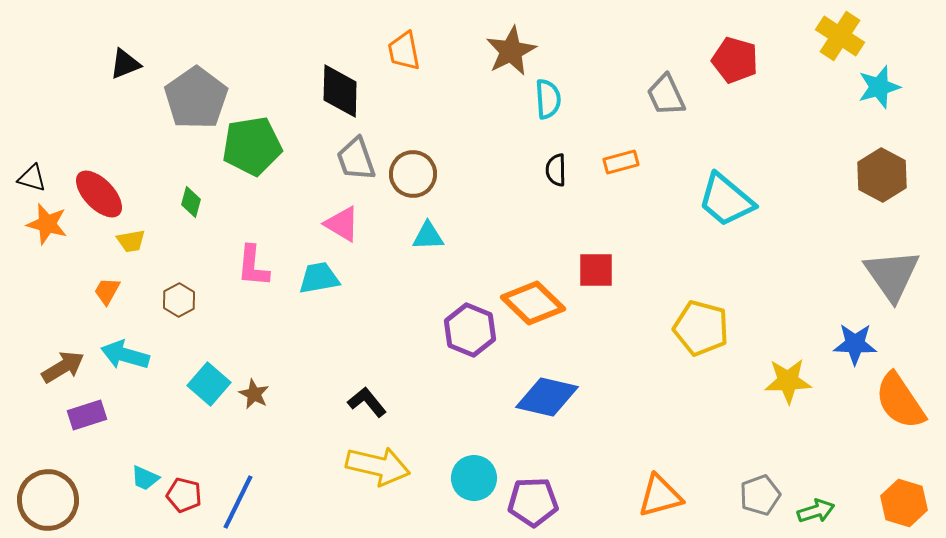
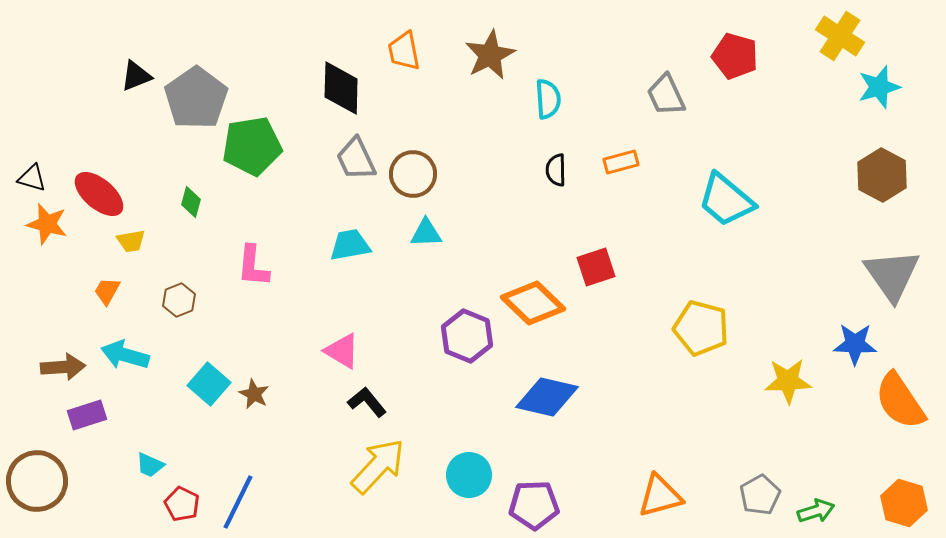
brown star at (511, 51): moved 21 px left, 4 px down
red pentagon at (735, 60): moved 4 px up
black triangle at (125, 64): moved 11 px right, 12 px down
black diamond at (340, 91): moved 1 px right, 3 px up
gray trapezoid at (356, 159): rotated 6 degrees counterclockwise
red ellipse at (99, 194): rotated 6 degrees counterclockwise
pink triangle at (342, 224): moved 127 px down
cyan triangle at (428, 236): moved 2 px left, 3 px up
red square at (596, 270): moved 3 px up; rotated 18 degrees counterclockwise
cyan trapezoid at (319, 278): moved 31 px right, 33 px up
brown hexagon at (179, 300): rotated 8 degrees clockwise
purple hexagon at (470, 330): moved 3 px left, 6 px down
brown arrow at (63, 367): rotated 27 degrees clockwise
yellow arrow at (378, 466): rotated 60 degrees counterclockwise
cyan trapezoid at (145, 478): moved 5 px right, 13 px up
cyan circle at (474, 478): moved 5 px left, 3 px up
red pentagon at (184, 495): moved 2 px left, 9 px down; rotated 12 degrees clockwise
gray pentagon at (760, 495): rotated 9 degrees counterclockwise
brown circle at (48, 500): moved 11 px left, 19 px up
purple pentagon at (533, 502): moved 1 px right, 3 px down
